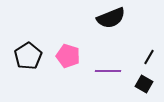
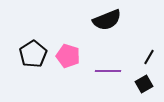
black semicircle: moved 4 px left, 2 px down
black pentagon: moved 5 px right, 2 px up
black square: rotated 30 degrees clockwise
